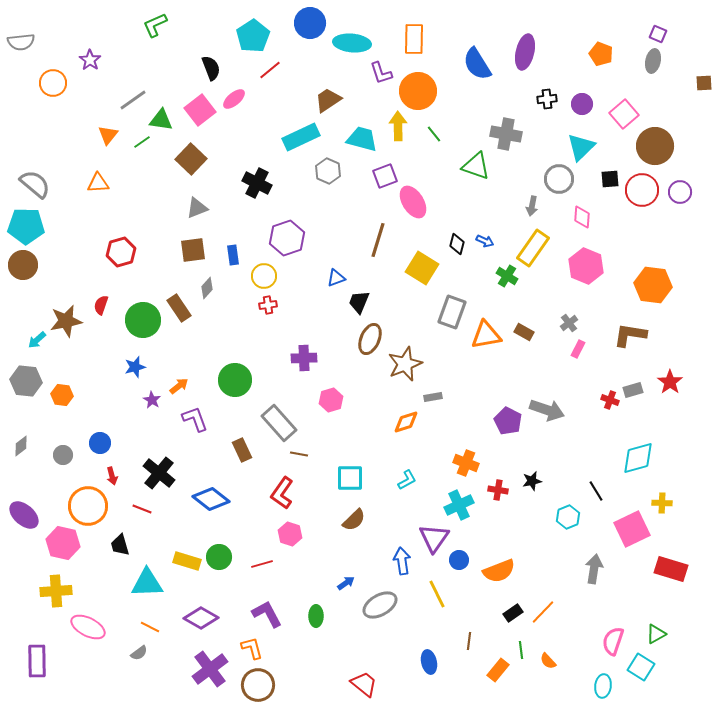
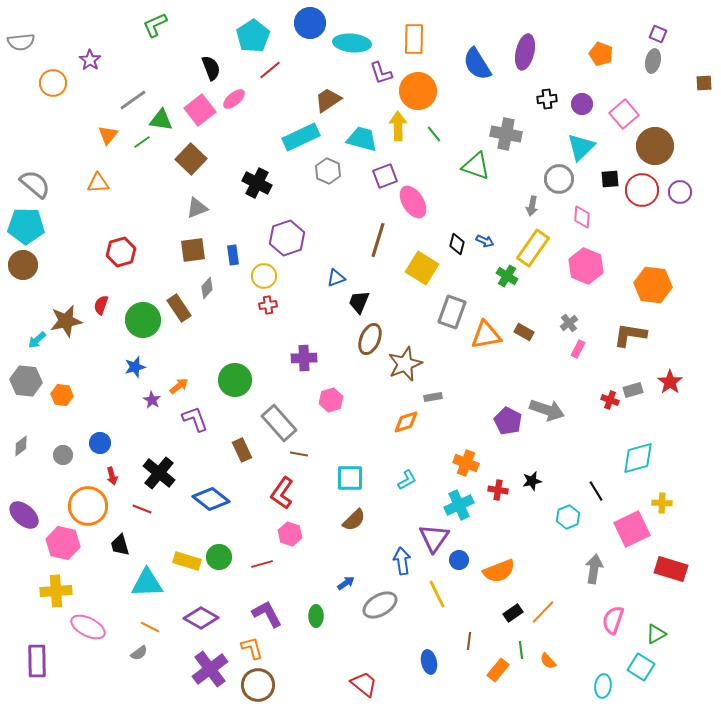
pink semicircle at (613, 641): moved 21 px up
